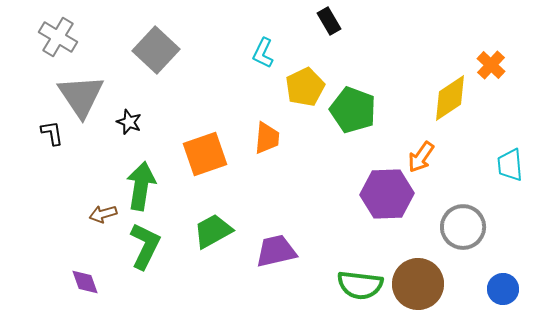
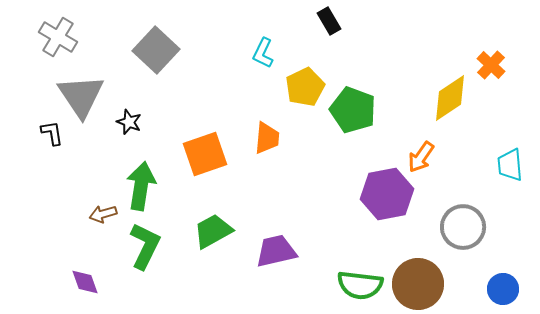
purple hexagon: rotated 9 degrees counterclockwise
